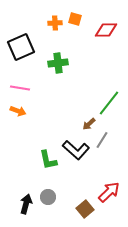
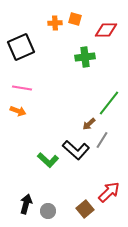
green cross: moved 27 px right, 6 px up
pink line: moved 2 px right
green L-shape: rotated 35 degrees counterclockwise
gray circle: moved 14 px down
